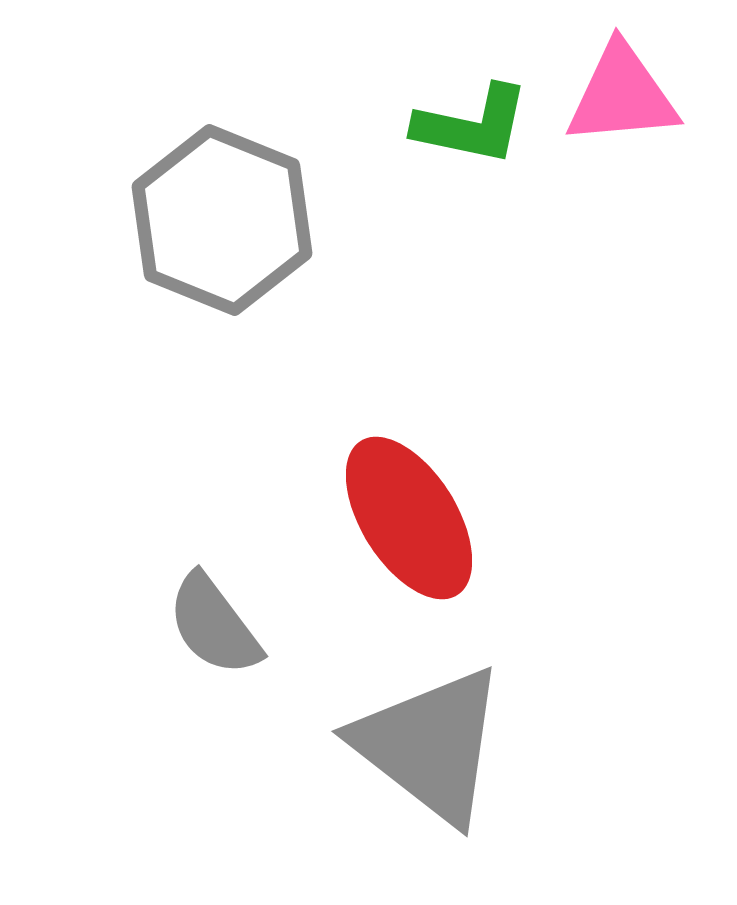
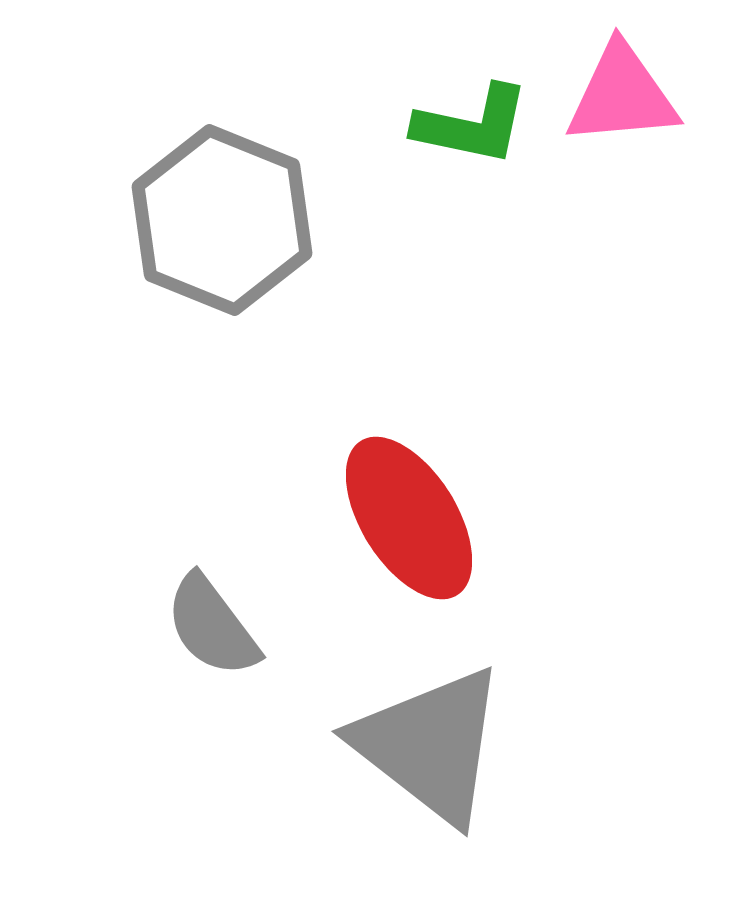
gray semicircle: moved 2 px left, 1 px down
